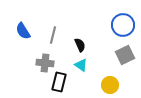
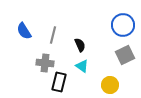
blue semicircle: moved 1 px right
cyan triangle: moved 1 px right, 1 px down
